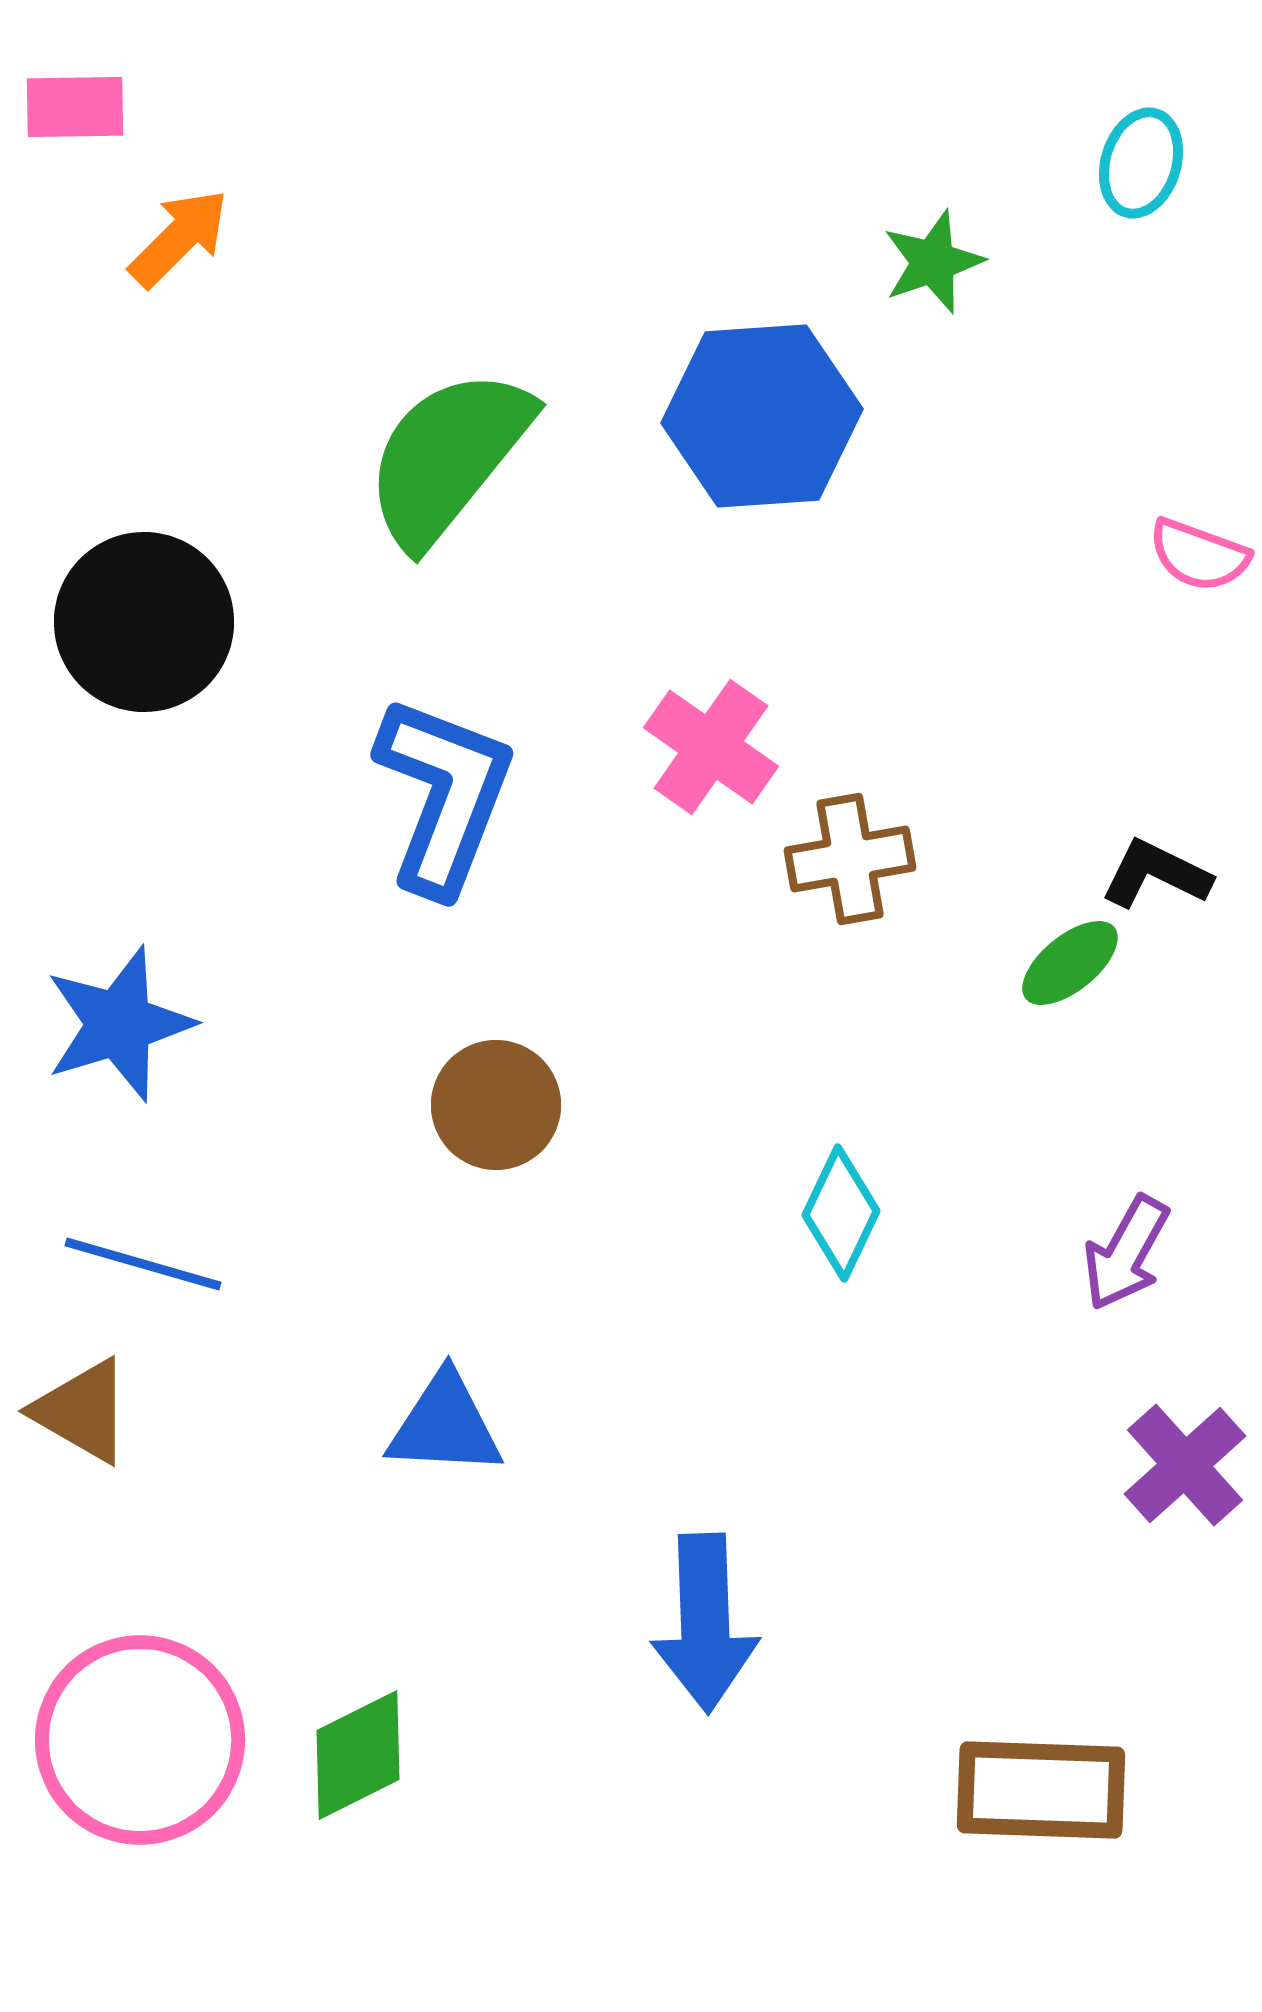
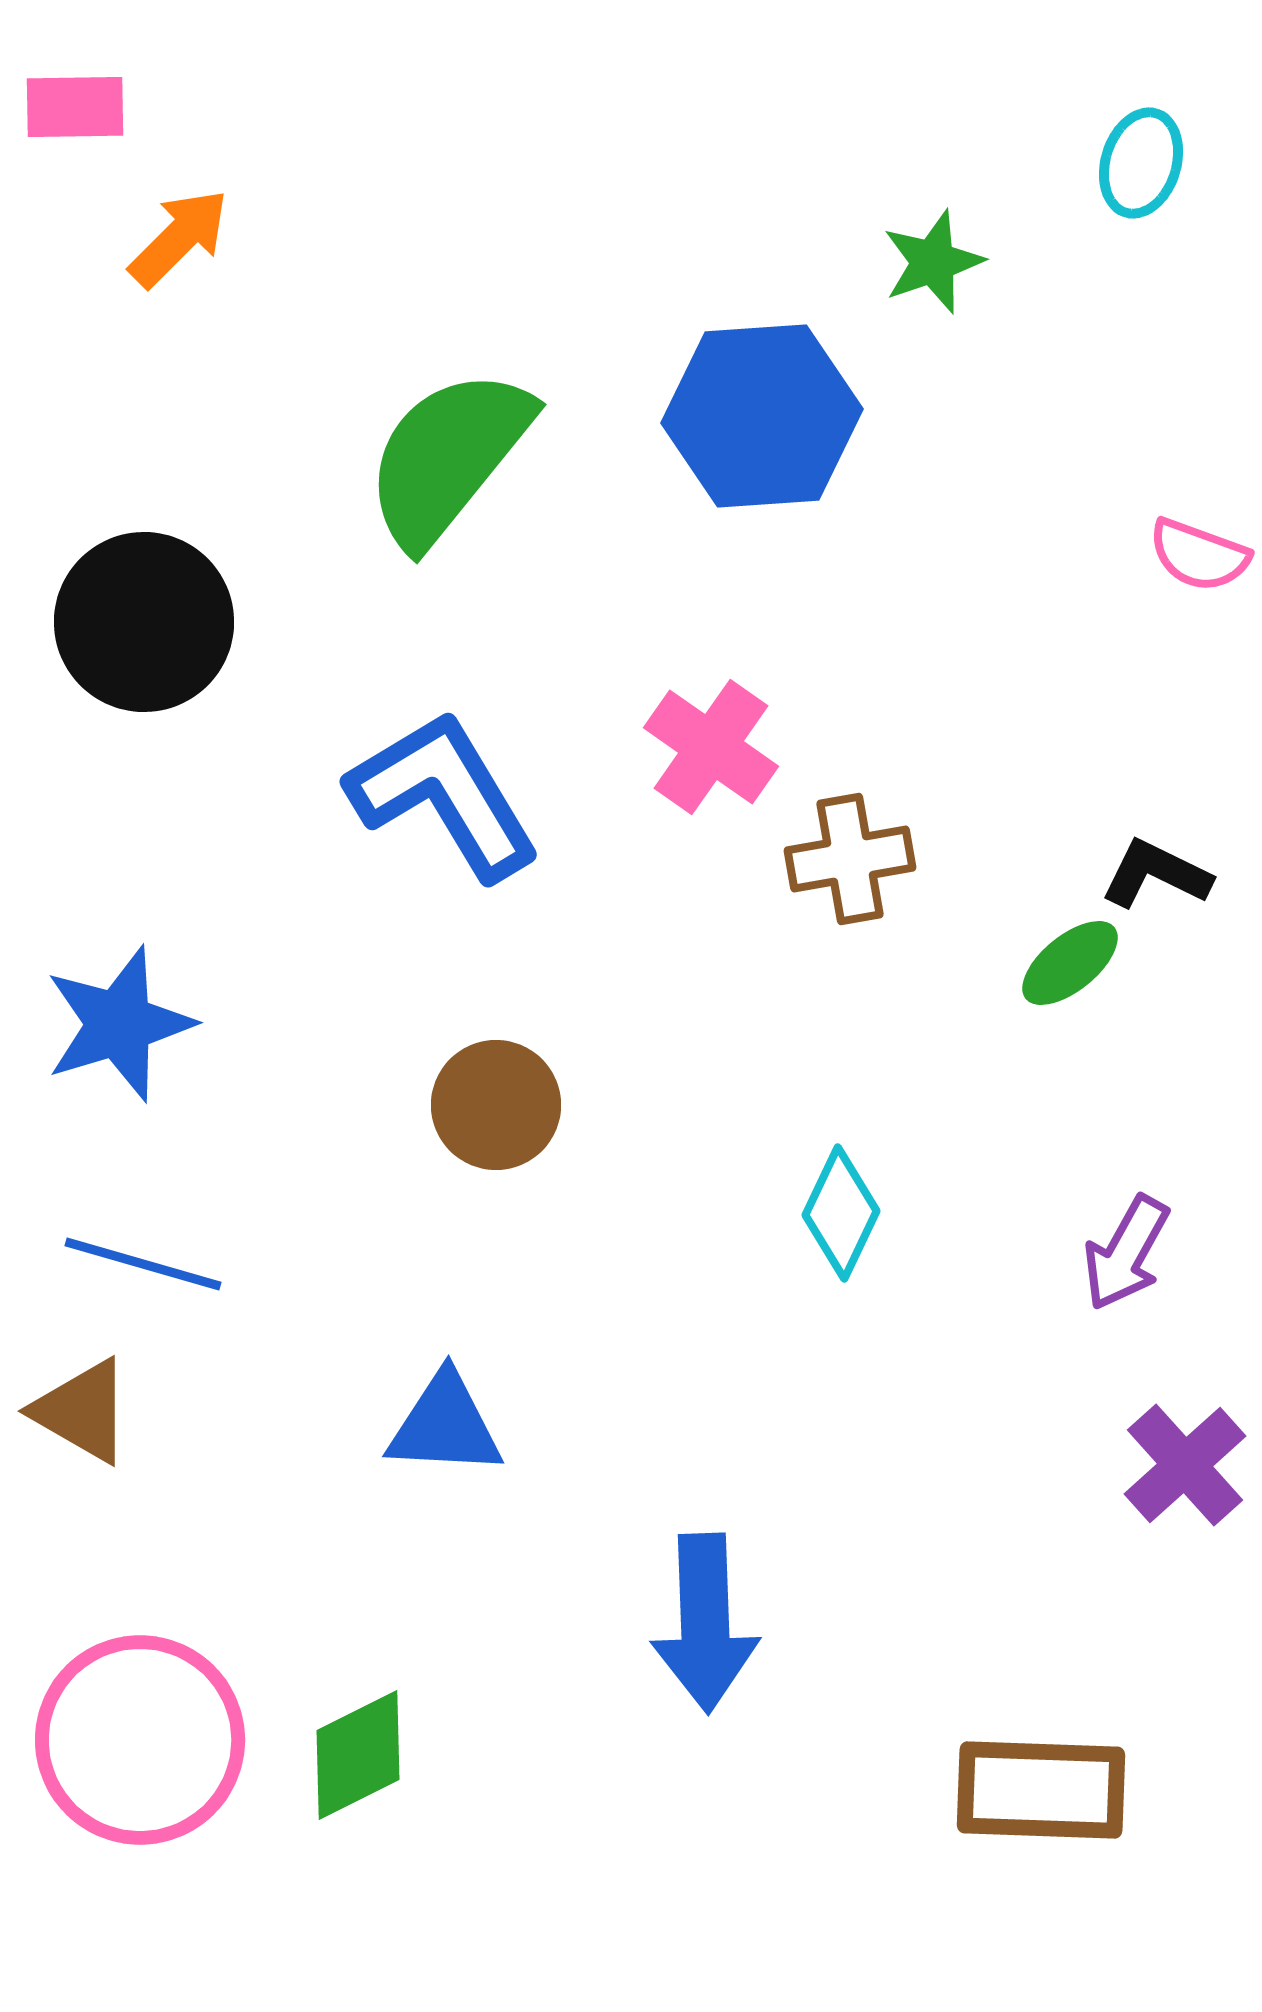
blue L-shape: rotated 52 degrees counterclockwise
